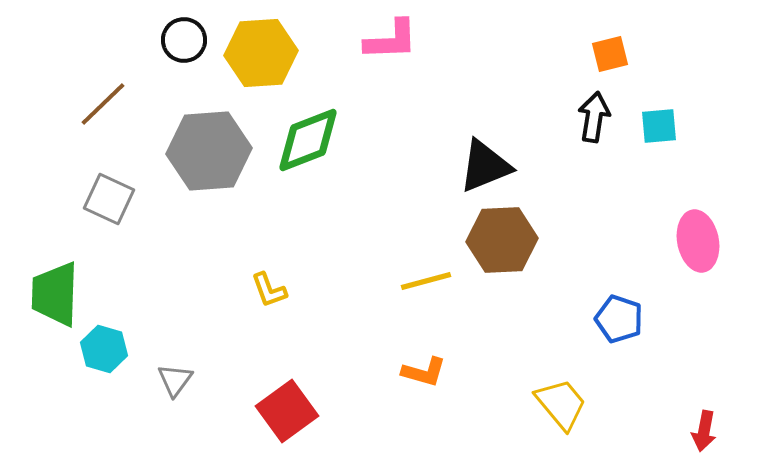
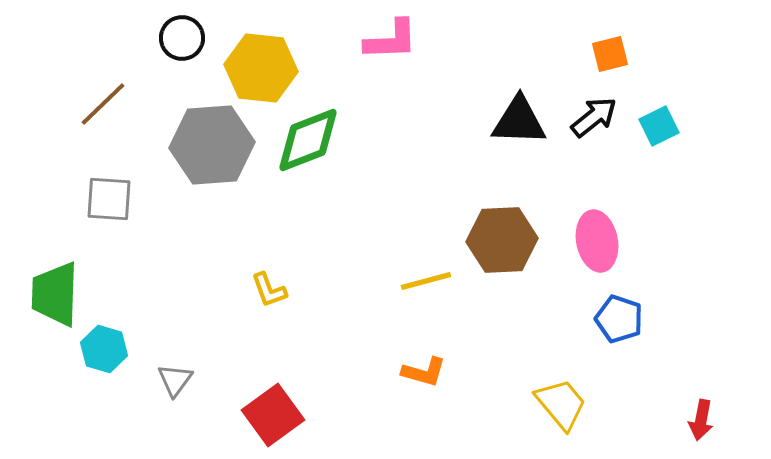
black circle: moved 2 px left, 2 px up
yellow hexagon: moved 15 px down; rotated 10 degrees clockwise
black arrow: rotated 42 degrees clockwise
cyan square: rotated 21 degrees counterclockwise
gray hexagon: moved 3 px right, 6 px up
black triangle: moved 34 px right, 45 px up; rotated 24 degrees clockwise
gray square: rotated 21 degrees counterclockwise
pink ellipse: moved 101 px left
red square: moved 14 px left, 4 px down
red arrow: moved 3 px left, 11 px up
